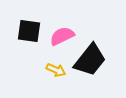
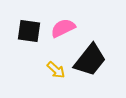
pink semicircle: moved 1 px right, 8 px up
yellow arrow: rotated 18 degrees clockwise
